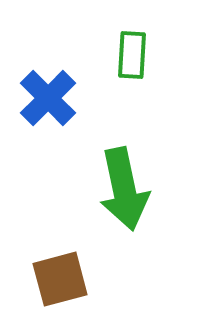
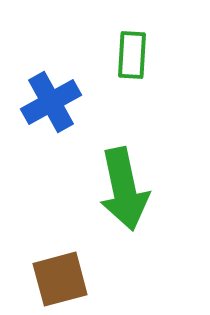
blue cross: moved 3 px right, 4 px down; rotated 16 degrees clockwise
